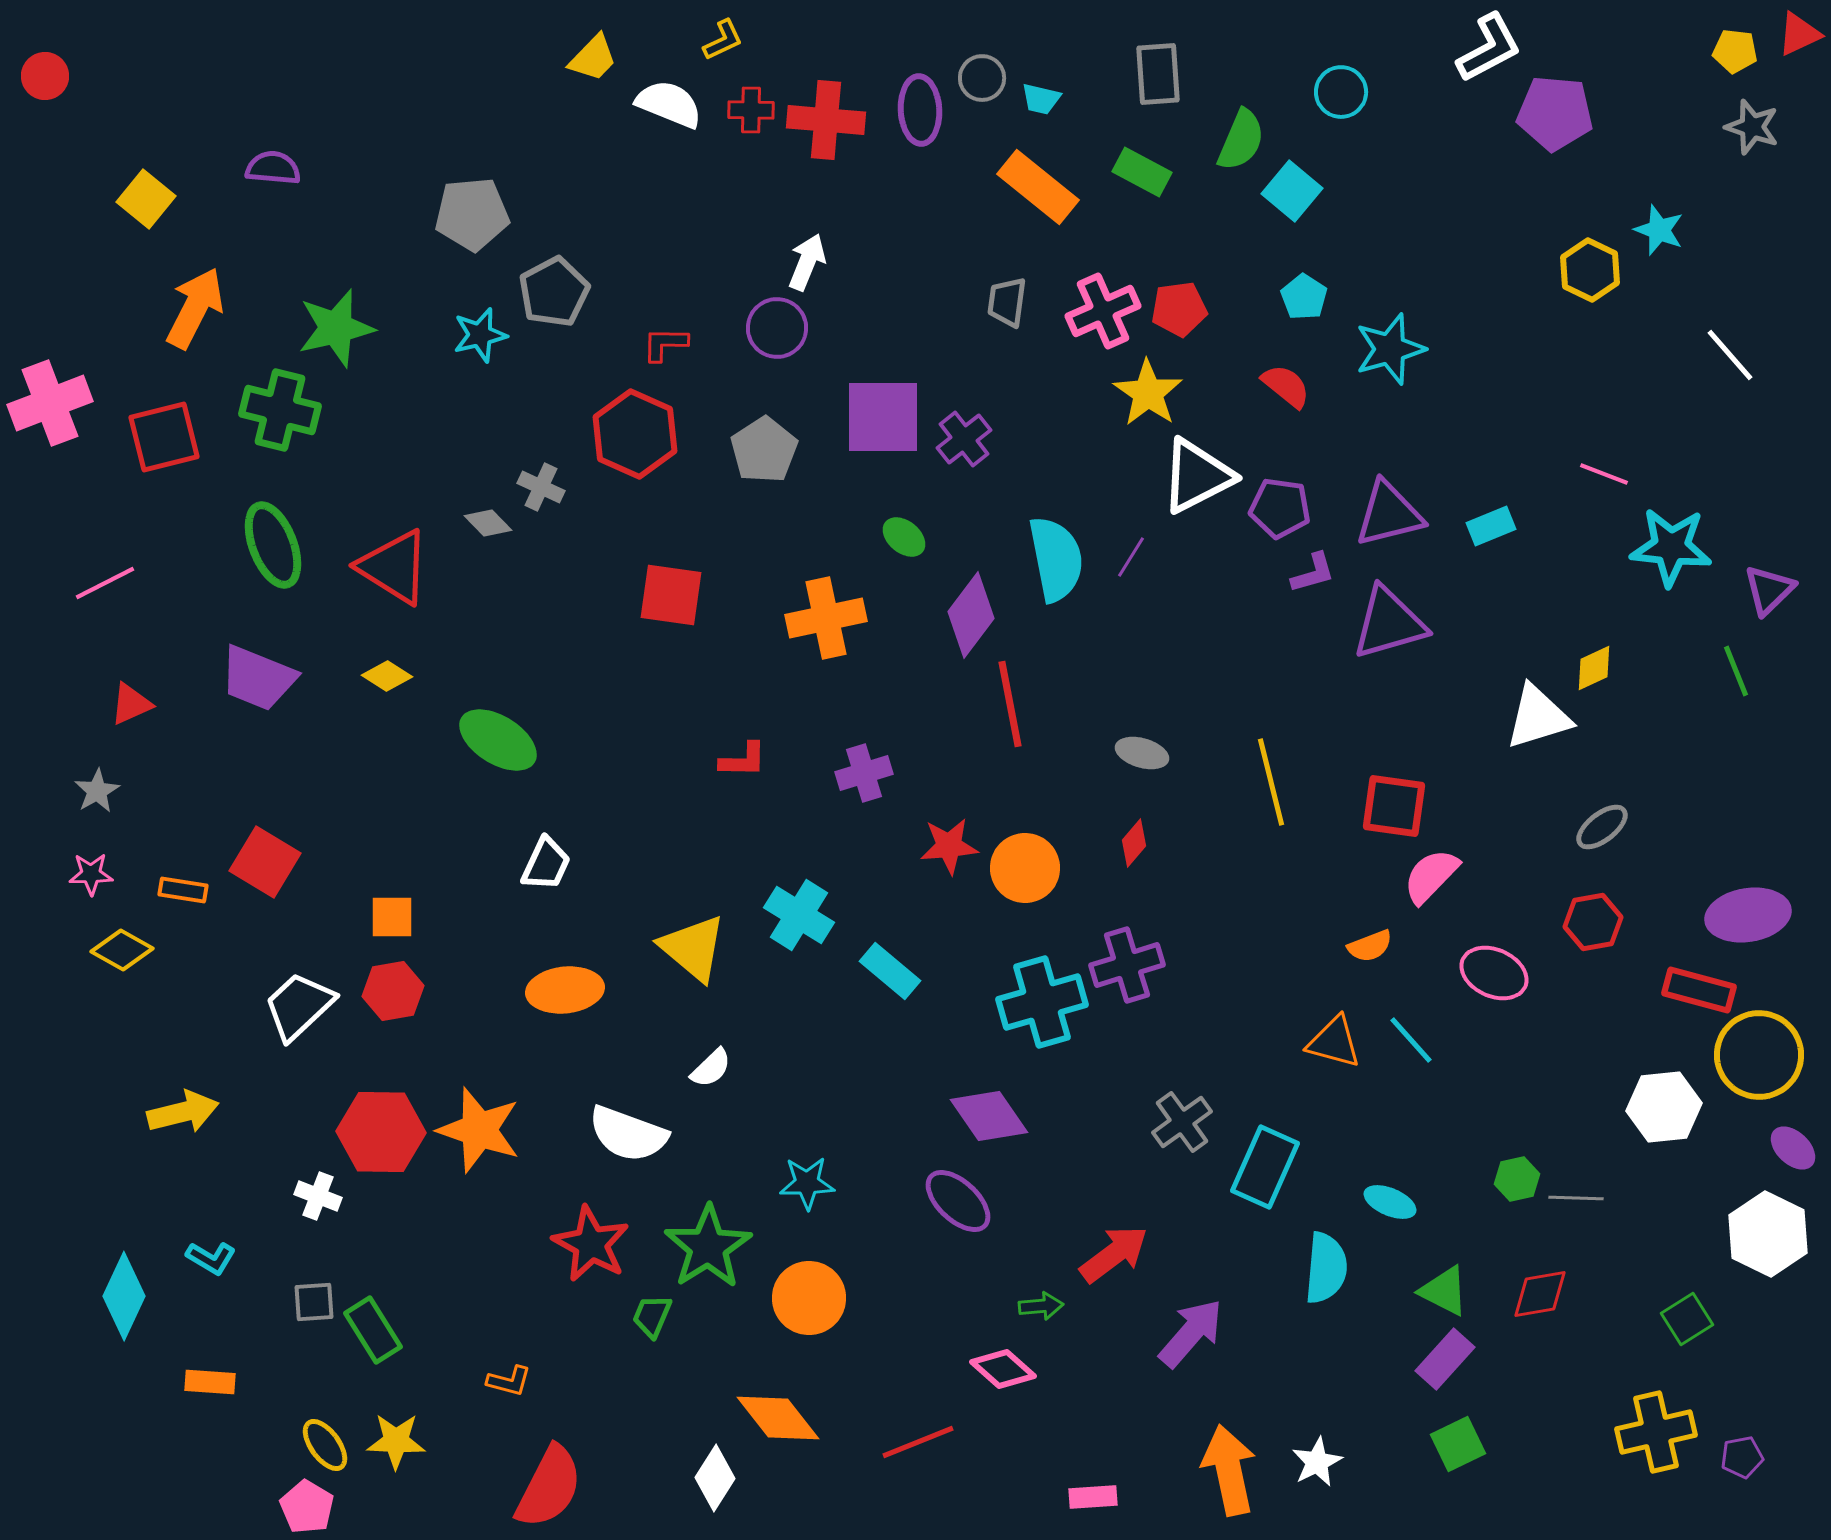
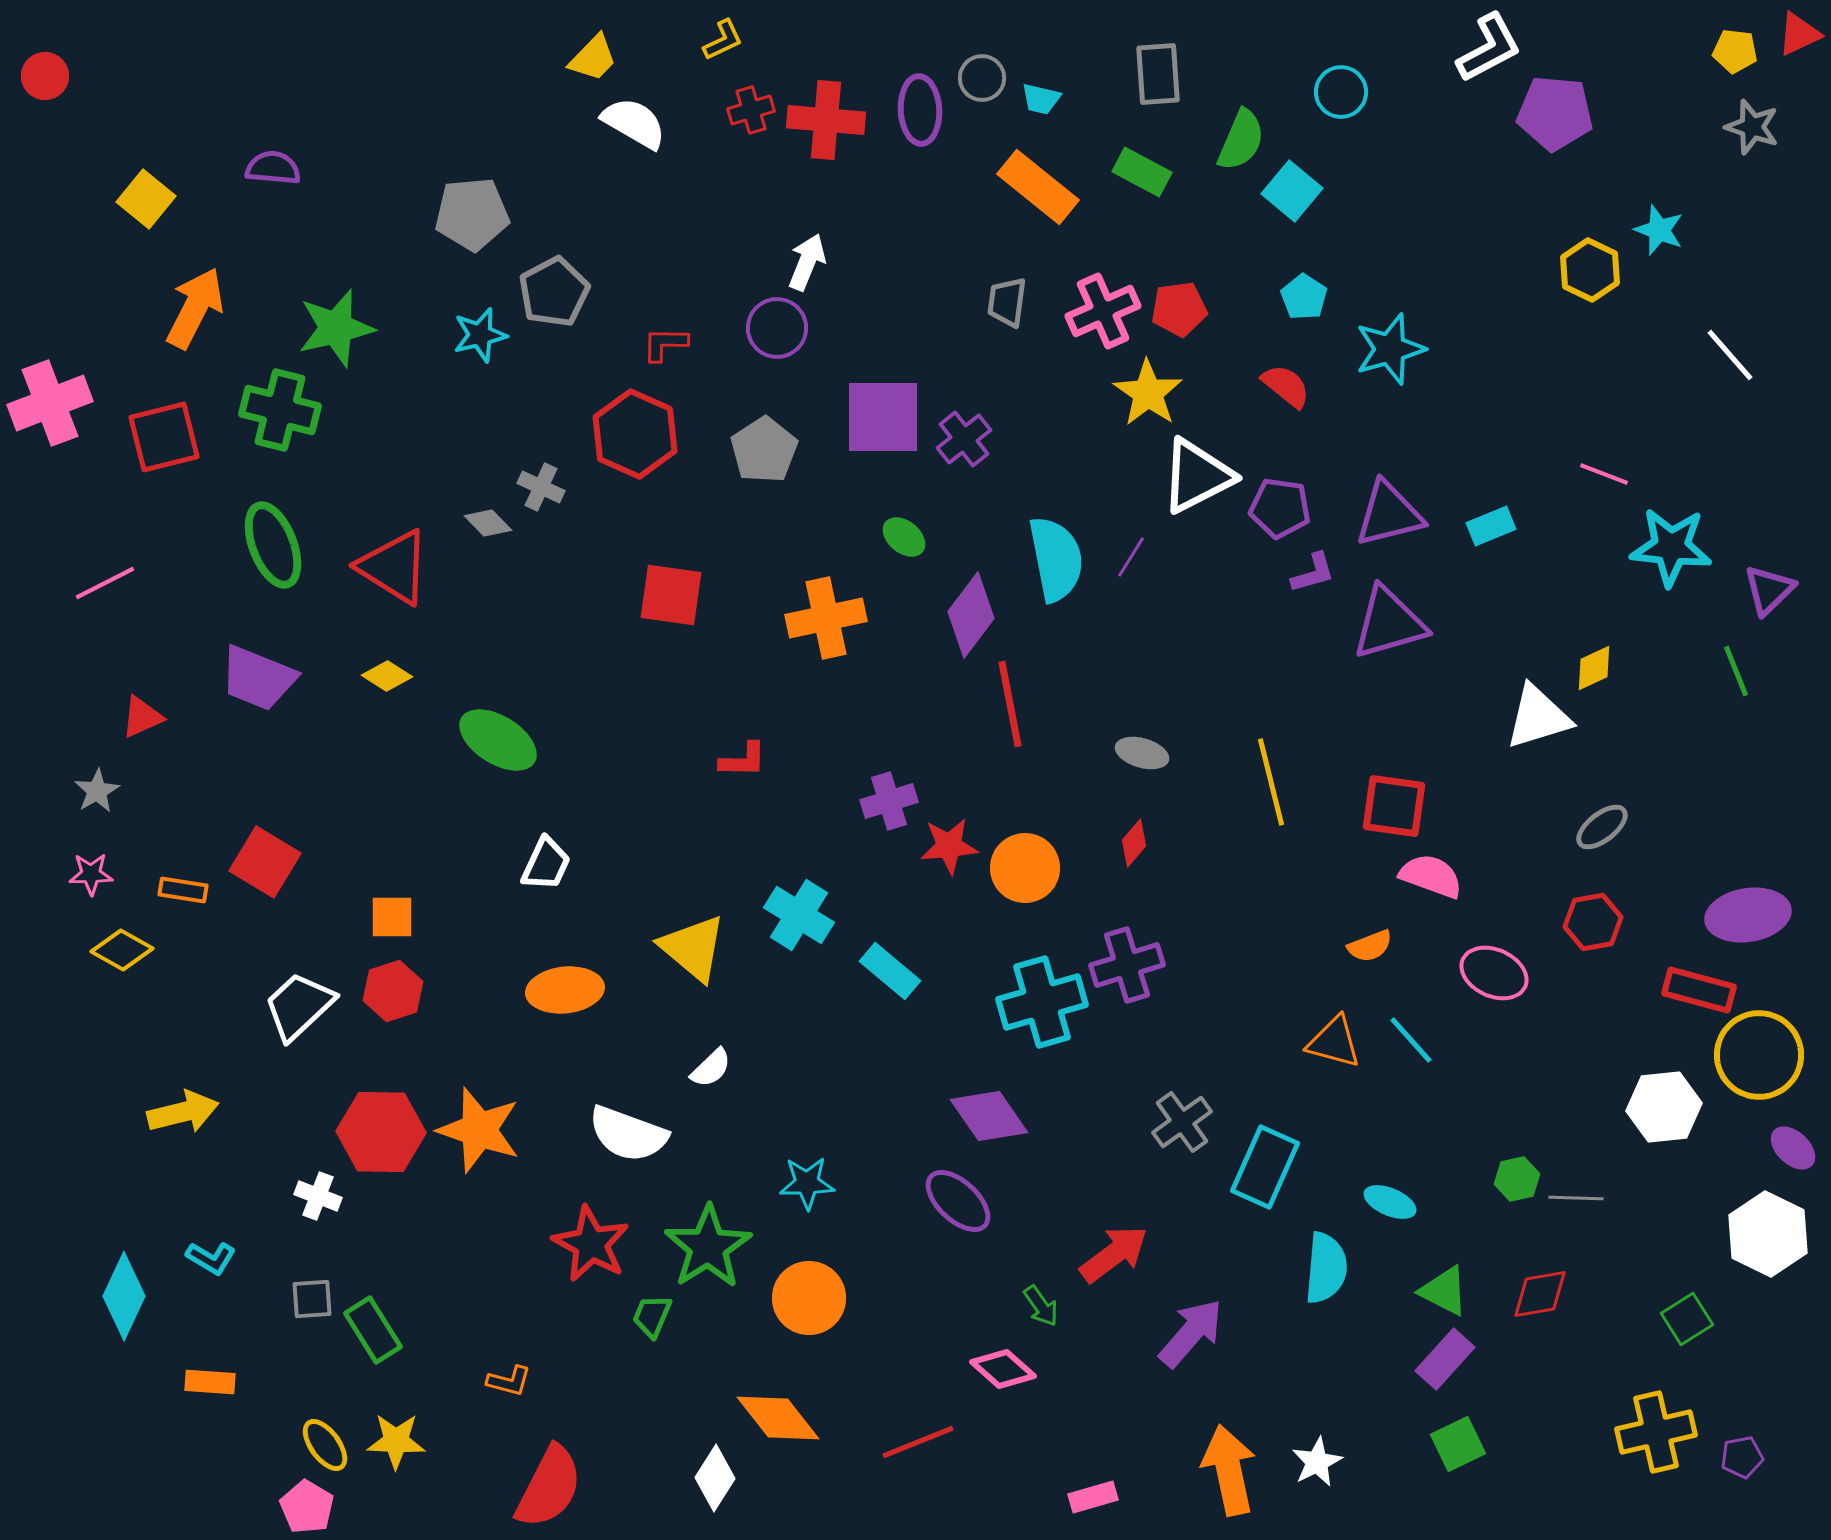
white semicircle at (669, 104): moved 35 px left, 19 px down; rotated 8 degrees clockwise
red cross at (751, 110): rotated 18 degrees counterclockwise
red triangle at (131, 704): moved 11 px right, 13 px down
purple cross at (864, 773): moved 25 px right, 28 px down
pink semicircle at (1431, 876): rotated 66 degrees clockwise
red hexagon at (393, 991): rotated 8 degrees counterclockwise
gray square at (314, 1302): moved 2 px left, 3 px up
green arrow at (1041, 1306): rotated 60 degrees clockwise
pink rectangle at (1093, 1497): rotated 12 degrees counterclockwise
